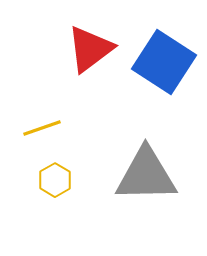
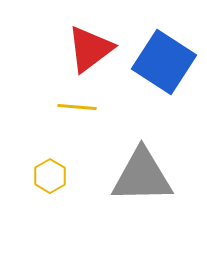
yellow line: moved 35 px right, 21 px up; rotated 24 degrees clockwise
gray triangle: moved 4 px left, 1 px down
yellow hexagon: moved 5 px left, 4 px up
